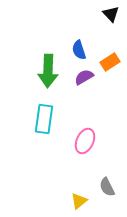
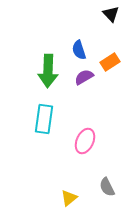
yellow triangle: moved 10 px left, 3 px up
